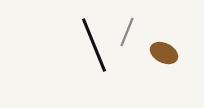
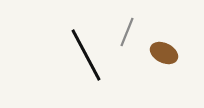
black line: moved 8 px left, 10 px down; rotated 6 degrees counterclockwise
